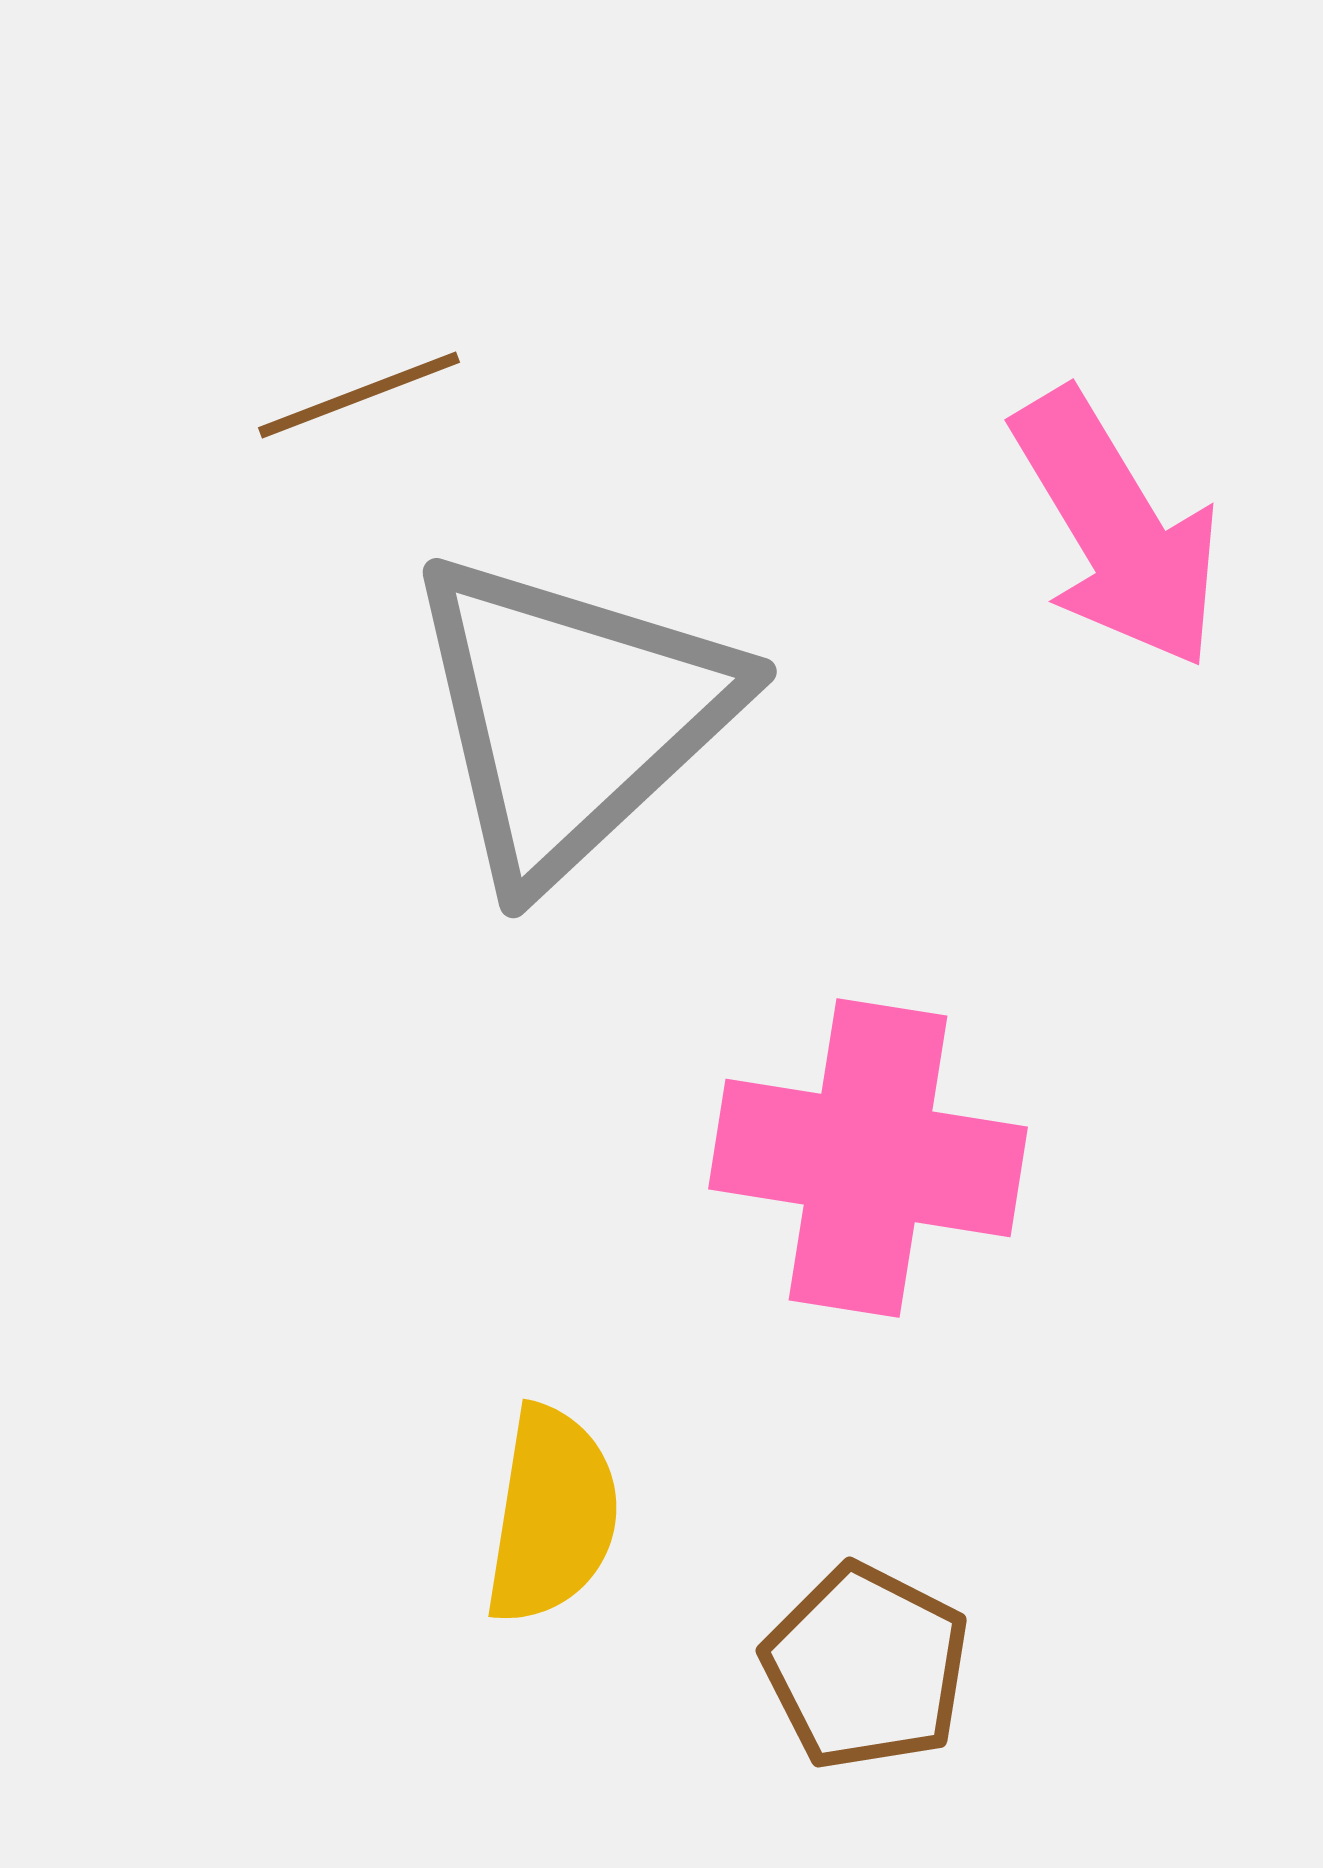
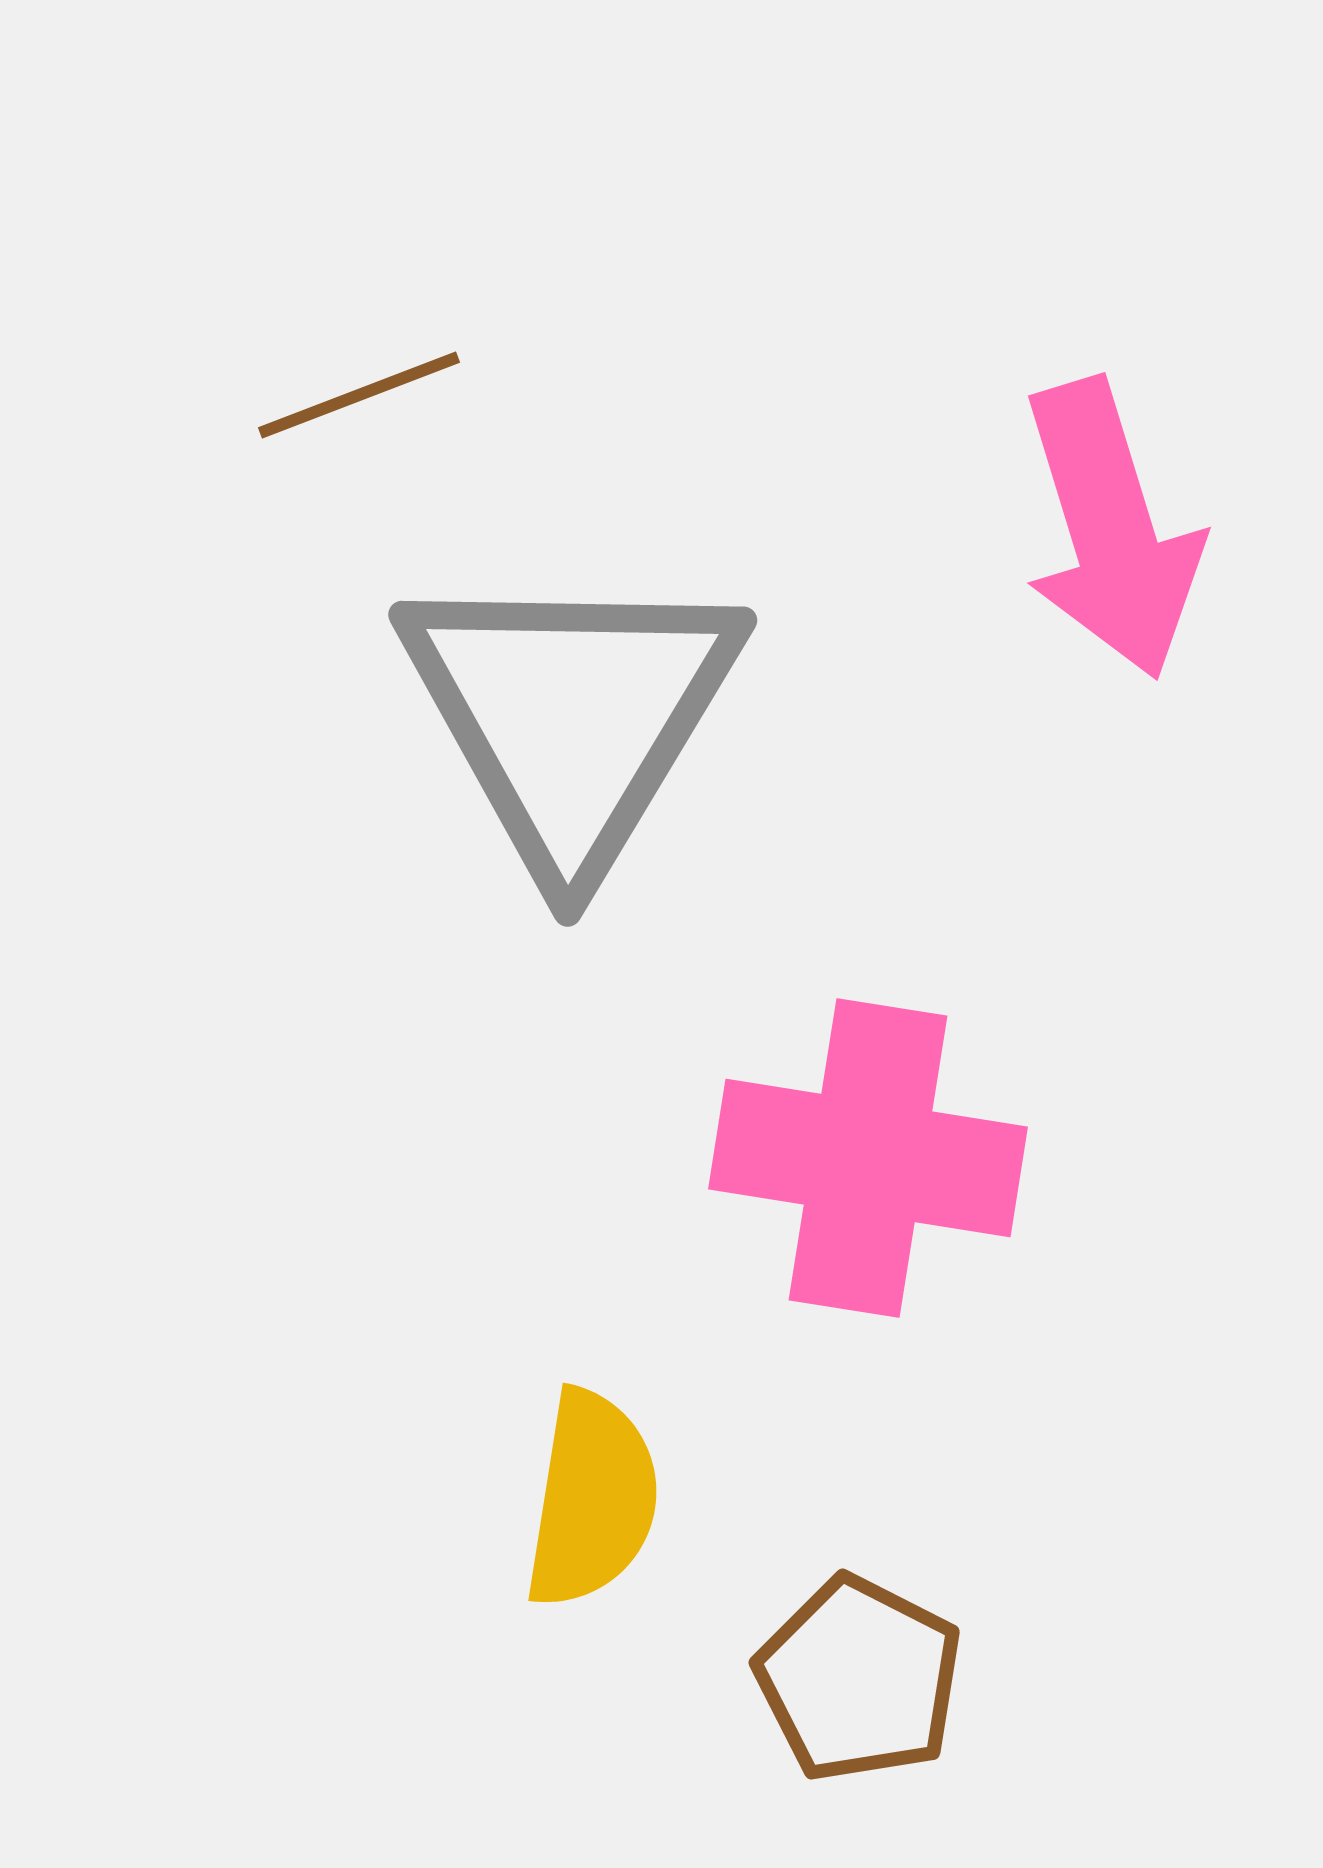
pink arrow: moved 6 px left; rotated 14 degrees clockwise
gray triangle: rotated 16 degrees counterclockwise
yellow semicircle: moved 40 px right, 16 px up
brown pentagon: moved 7 px left, 12 px down
